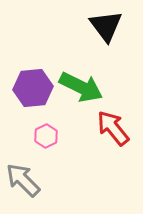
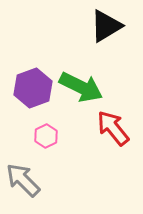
black triangle: rotated 36 degrees clockwise
purple hexagon: rotated 15 degrees counterclockwise
